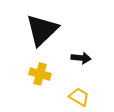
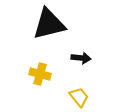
black triangle: moved 7 px right, 6 px up; rotated 30 degrees clockwise
yellow trapezoid: rotated 20 degrees clockwise
